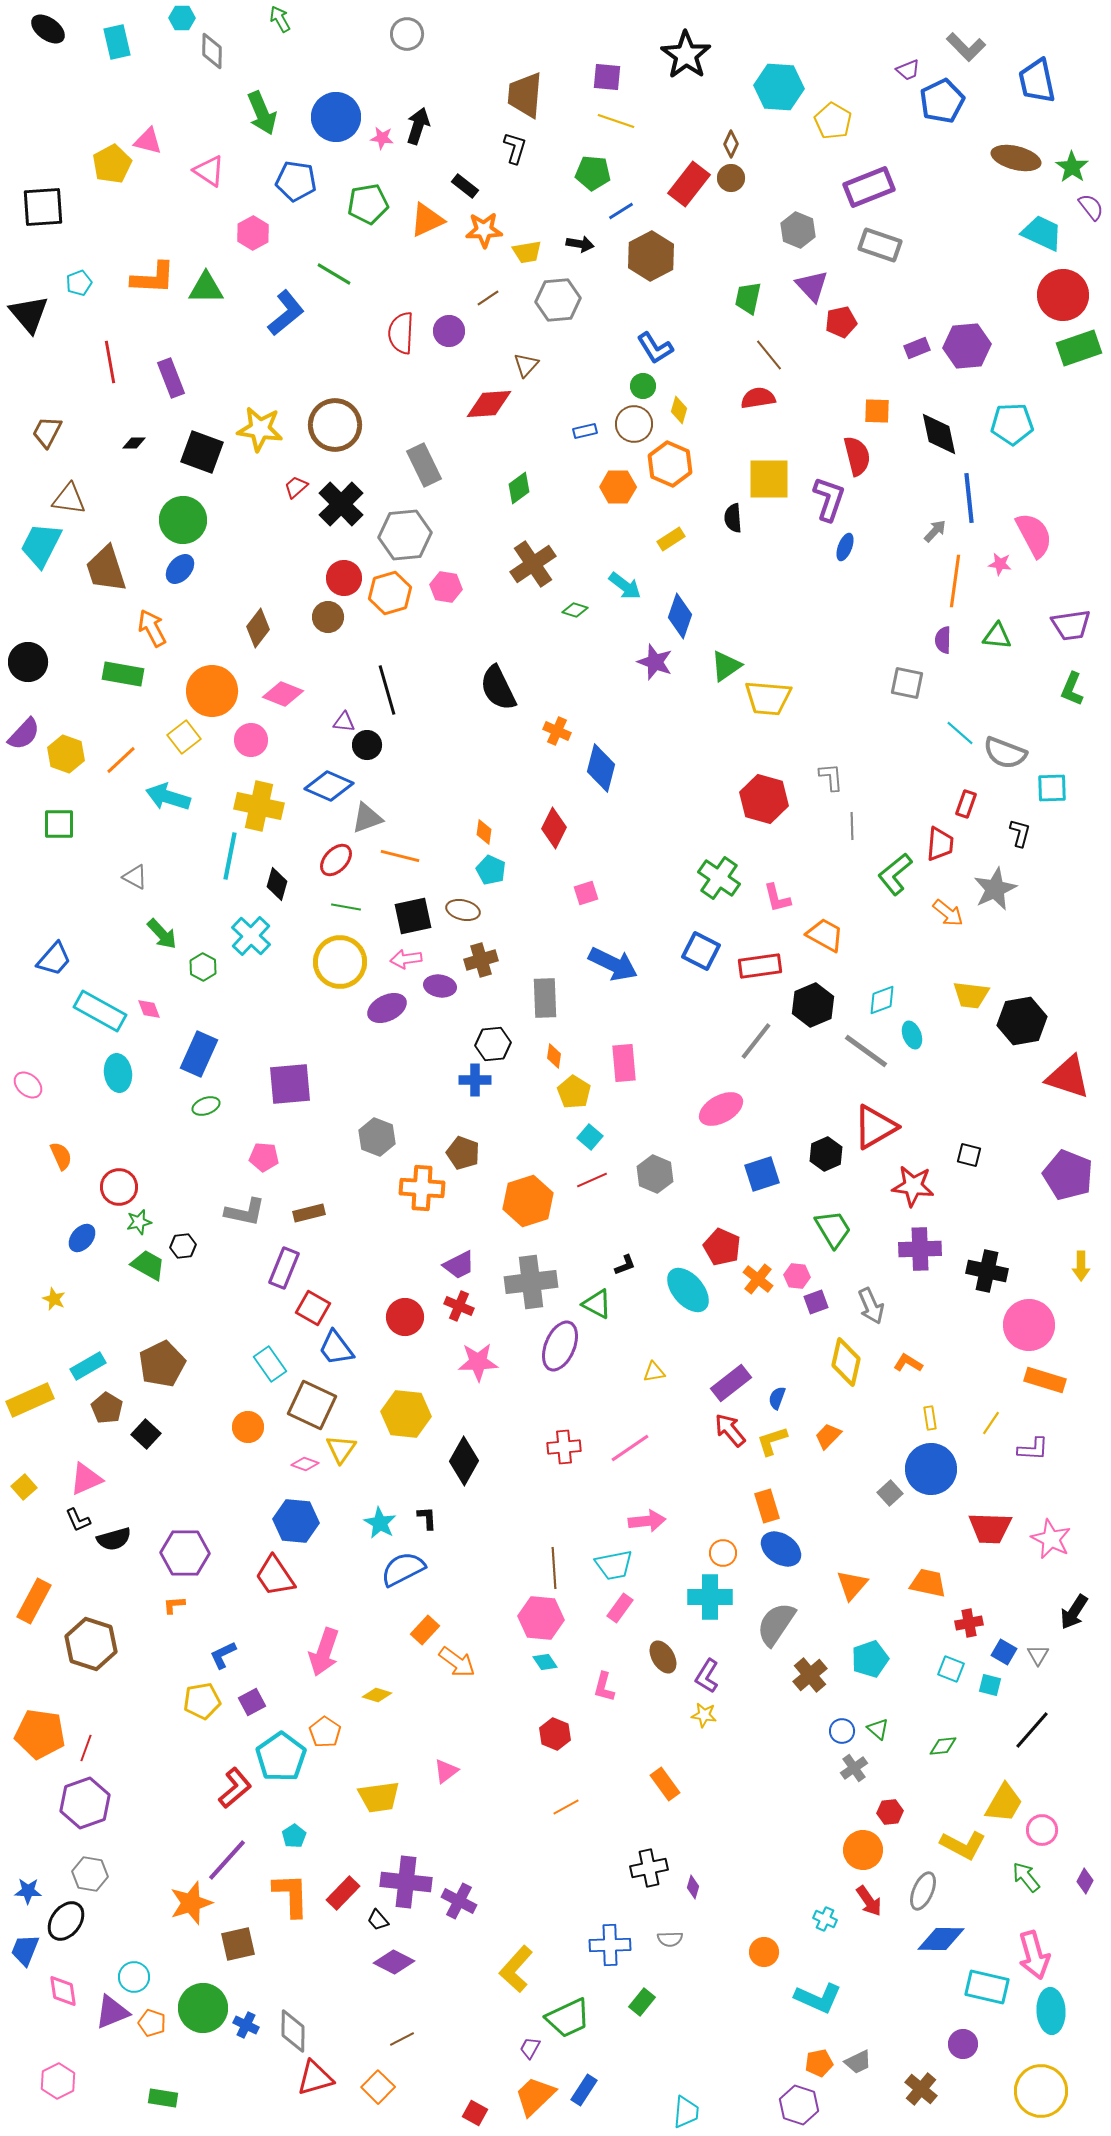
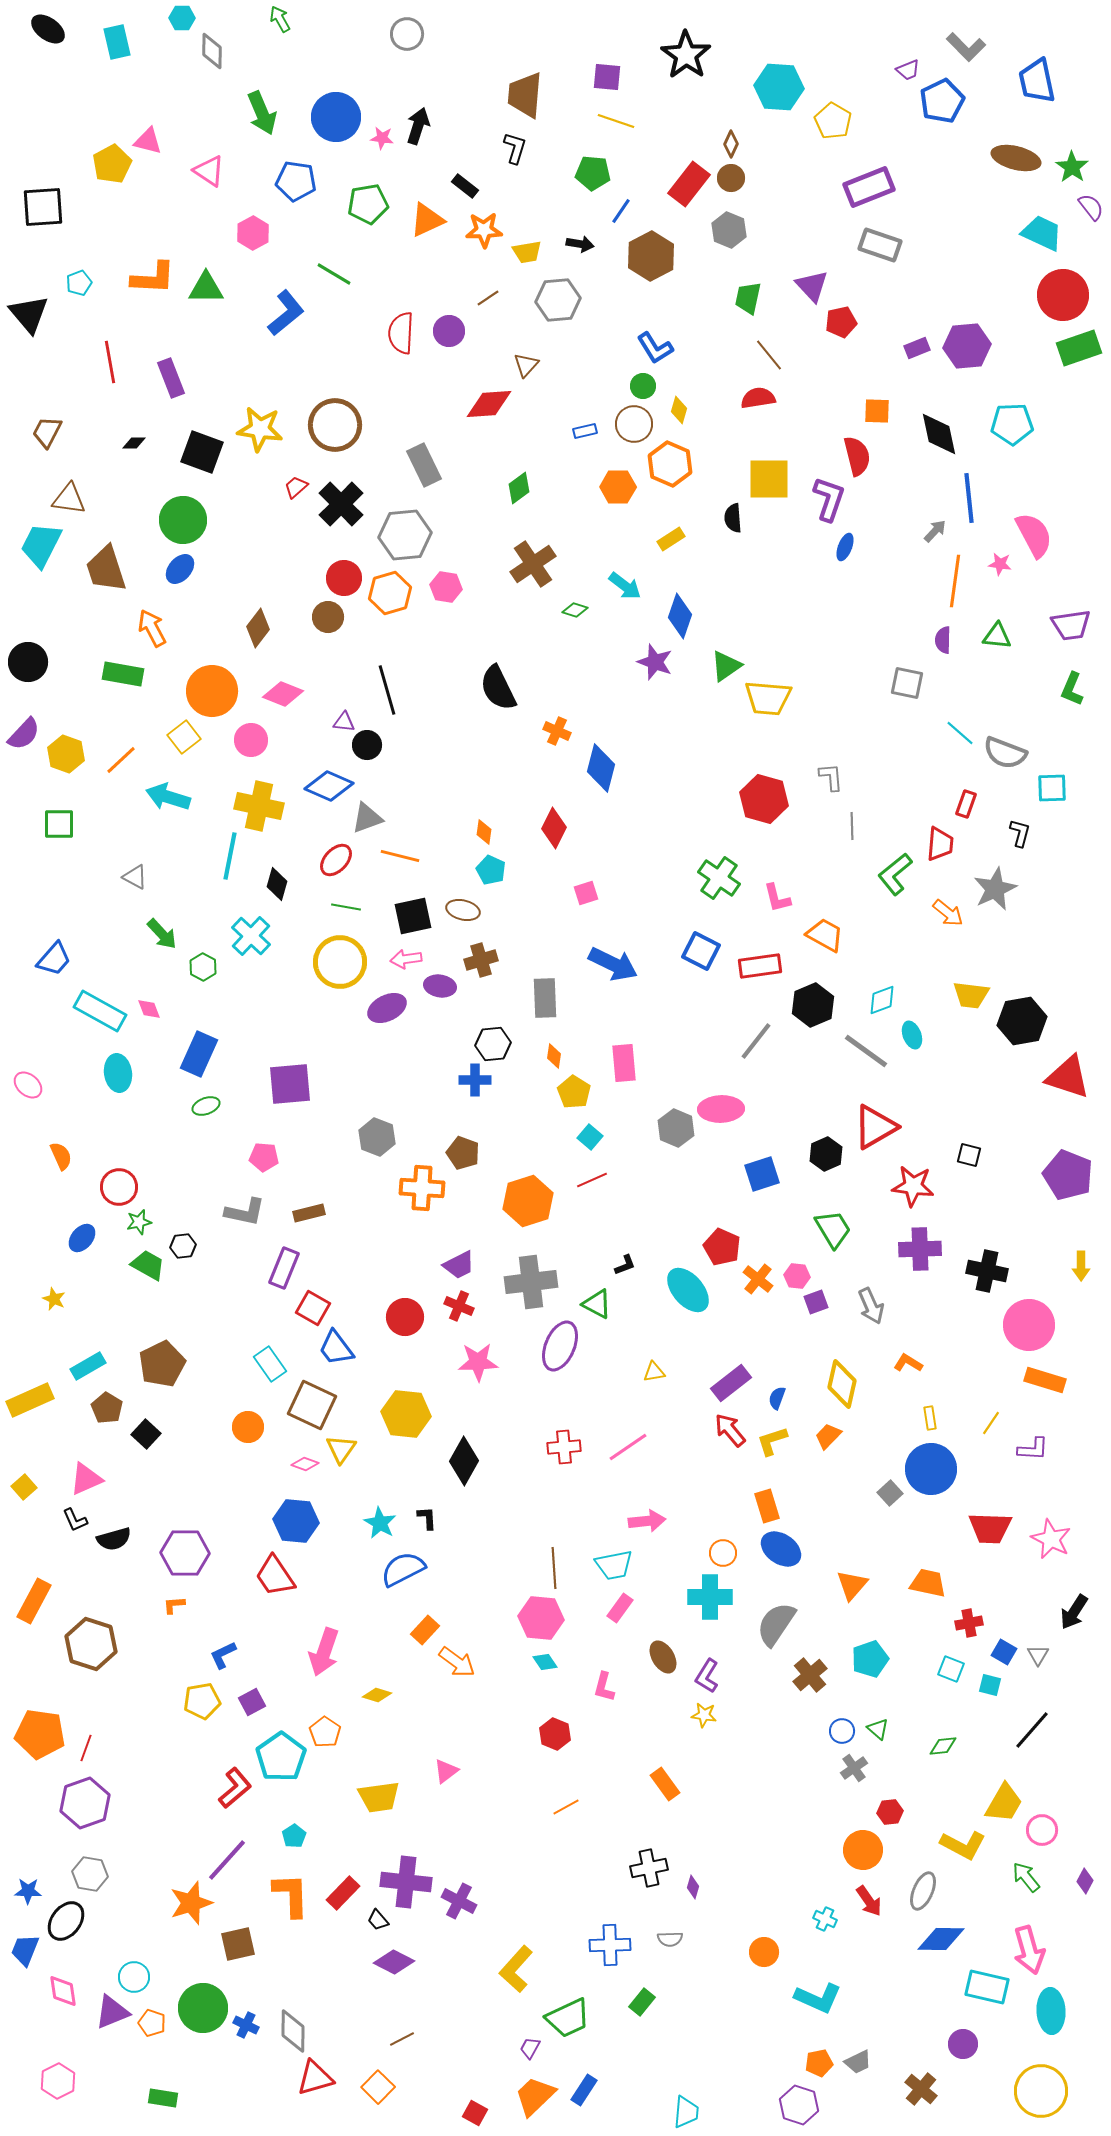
blue line at (621, 211): rotated 24 degrees counterclockwise
gray hexagon at (798, 230): moved 69 px left
pink ellipse at (721, 1109): rotated 27 degrees clockwise
gray hexagon at (655, 1174): moved 21 px right, 46 px up
yellow diamond at (846, 1362): moved 4 px left, 22 px down
pink line at (630, 1448): moved 2 px left, 1 px up
black L-shape at (78, 1520): moved 3 px left
pink arrow at (1034, 1955): moved 5 px left, 5 px up
